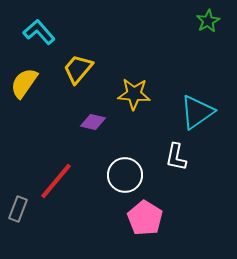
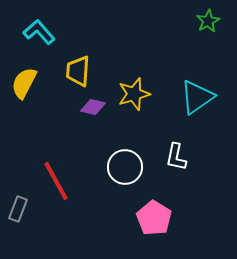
yellow trapezoid: moved 2 px down; rotated 36 degrees counterclockwise
yellow semicircle: rotated 8 degrees counterclockwise
yellow star: rotated 20 degrees counterclockwise
cyan triangle: moved 15 px up
purple diamond: moved 15 px up
white circle: moved 8 px up
red line: rotated 69 degrees counterclockwise
pink pentagon: moved 9 px right
